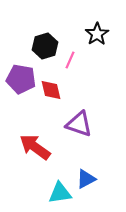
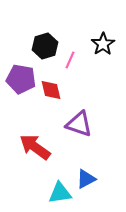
black star: moved 6 px right, 10 px down
